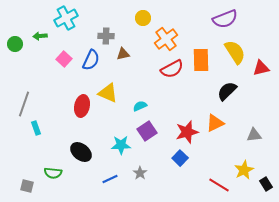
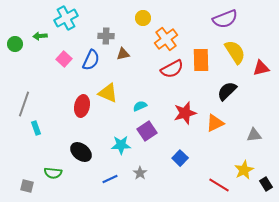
red star: moved 2 px left, 19 px up
